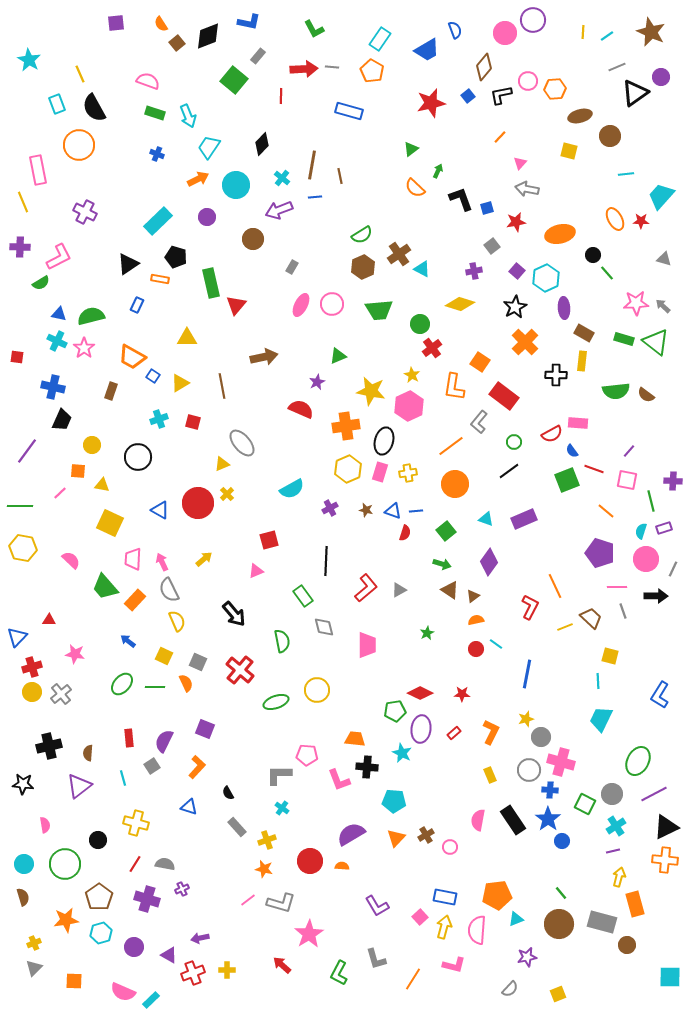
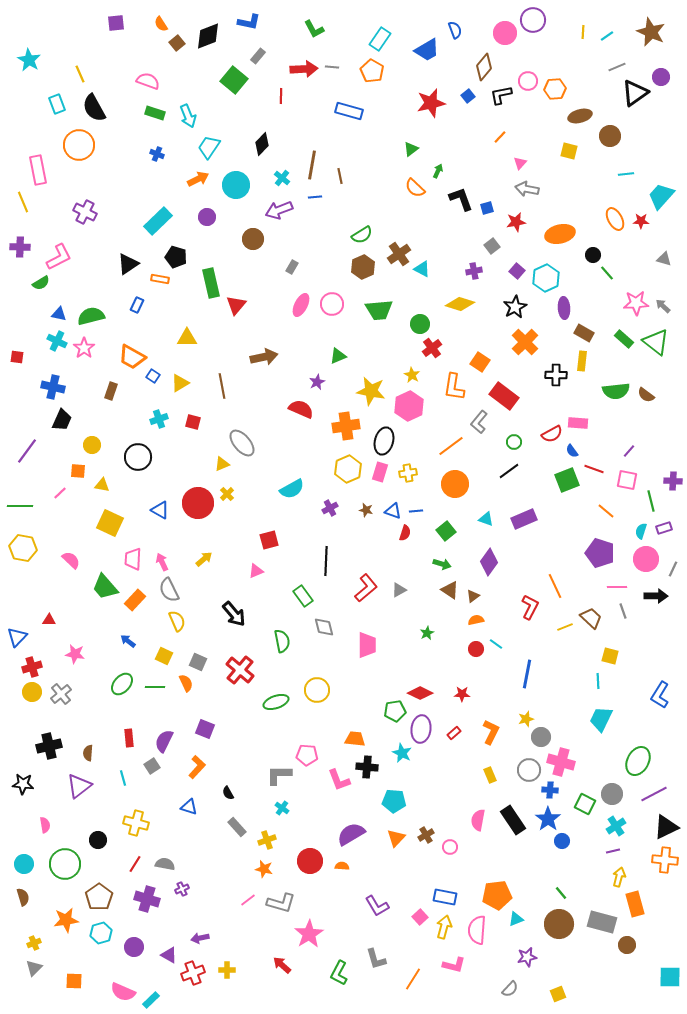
green rectangle at (624, 339): rotated 24 degrees clockwise
